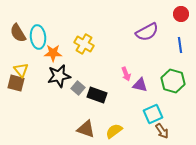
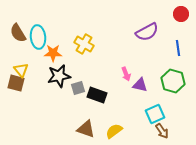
blue line: moved 2 px left, 3 px down
gray square: rotated 32 degrees clockwise
cyan square: moved 2 px right
